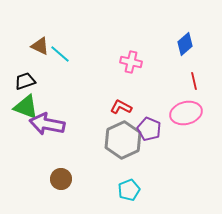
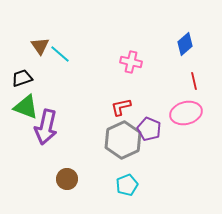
brown triangle: rotated 30 degrees clockwise
black trapezoid: moved 3 px left, 3 px up
red L-shape: rotated 40 degrees counterclockwise
purple arrow: moved 1 px left, 3 px down; rotated 88 degrees counterclockwise
brown circle: moved 6 px right
cyan pentagon: moved 2 px left, 5 px up
